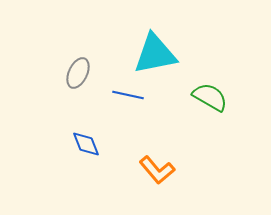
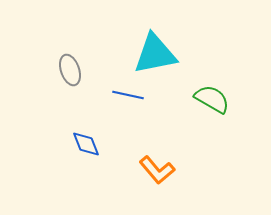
gray ellipse: moved 8 px left, 3 px up; rotated 44 degrees counterclockwise
green semicircle: moved 2 px right, 2 px down
